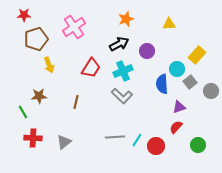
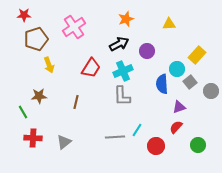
gray L-shape: rotated 45 degrees clockwise
cyan line: moved 10 px up
